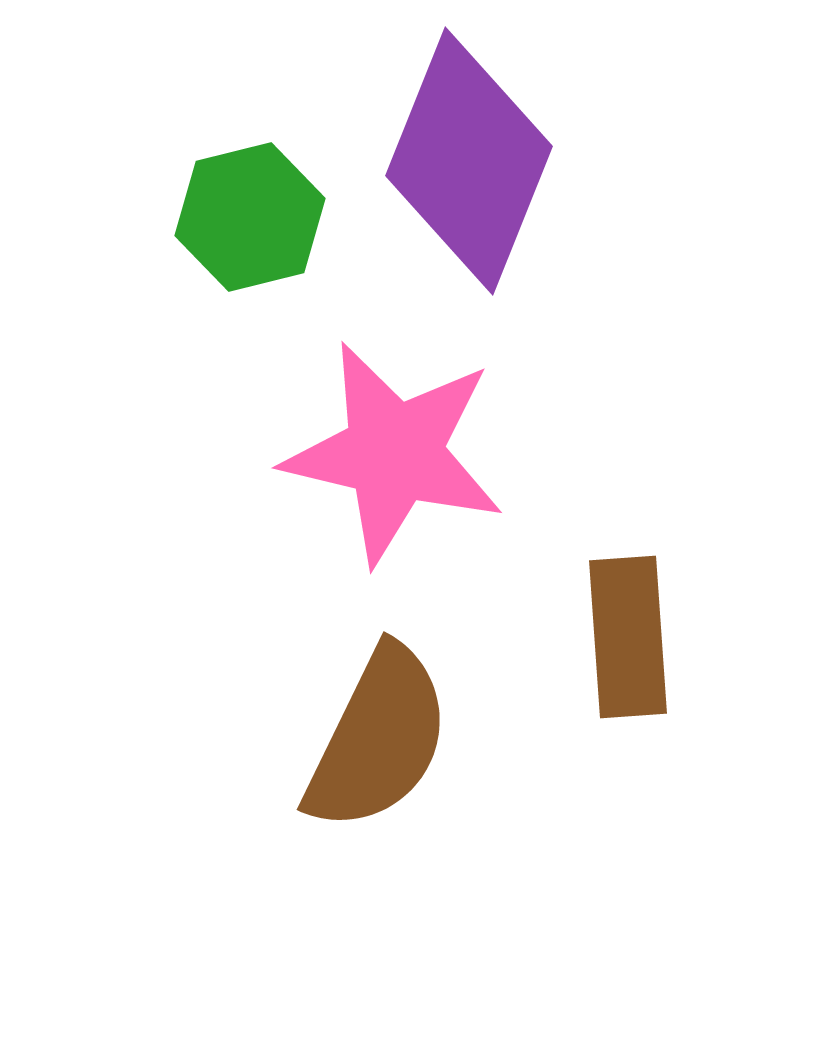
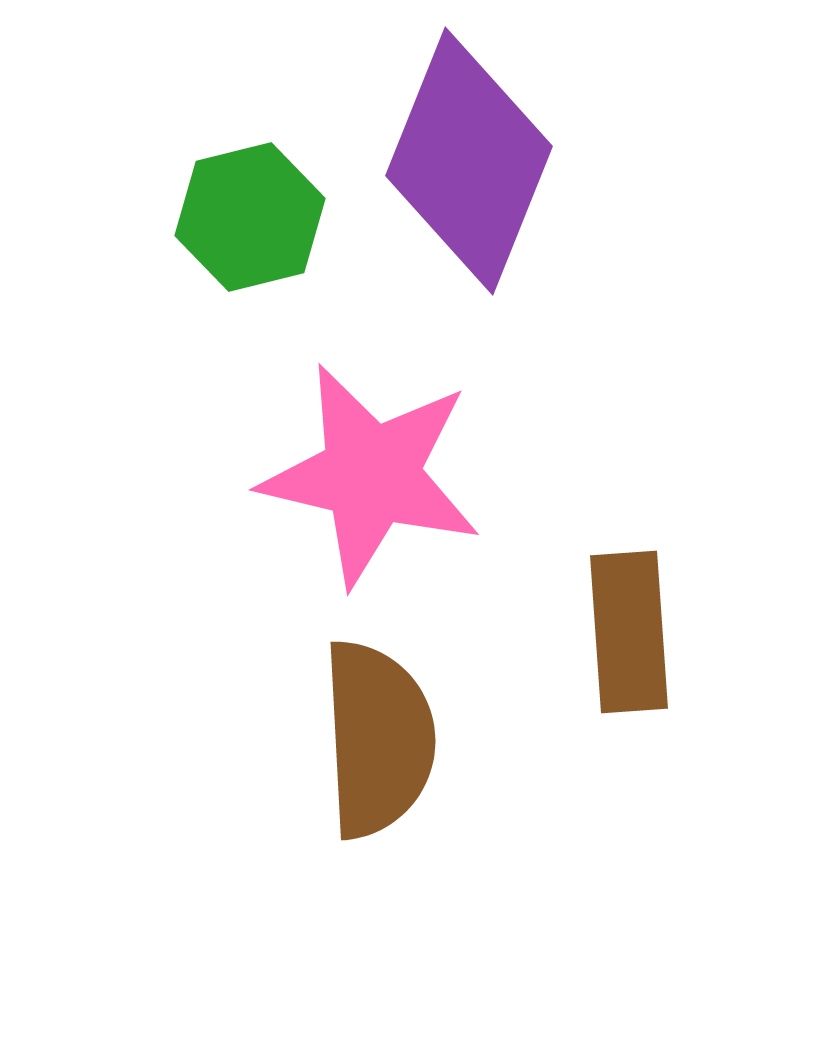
pink star: moved 23 px left, 22 px down
brown rectangle: moved 1 px right, 5 px up
brown semicircle: rotated 29 degrees counterclockwise
